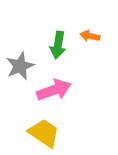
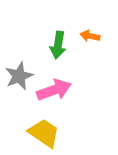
gray star: moved 1 px left, 10 px down
